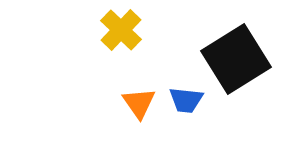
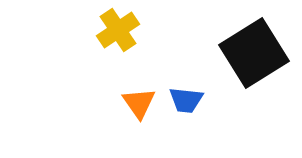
yellow cross: moved 3 px left; rotated 12 degrees clockwise
black square: moved 18 px right, 6 px up
